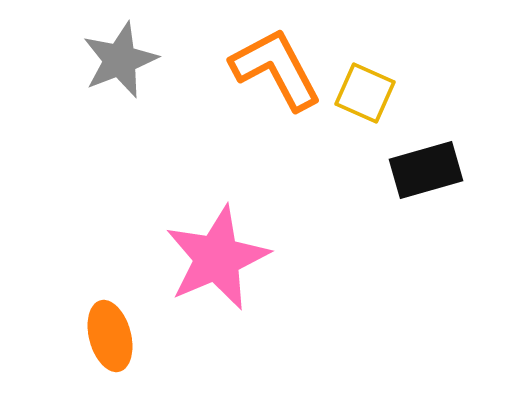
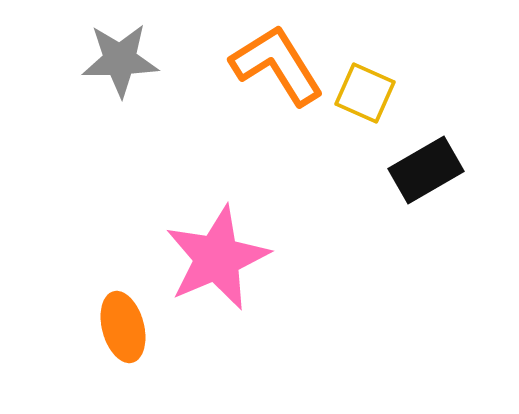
gray star: rotated 20 degrees clockwise
orange L-shape: moved 1 px right, 4 px up; rotated 4 degrees counterclockwise
black rectangle: rotated 14 degrees counterclockwise
orange ellipse: moved 13 px right, 9 px up
